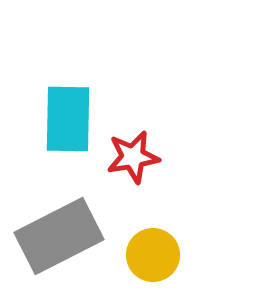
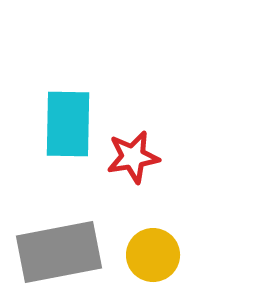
cyan rectangle: moved 5 px down
gray rectangle: moved 16 px down; rotated 16 degrees clockwise
